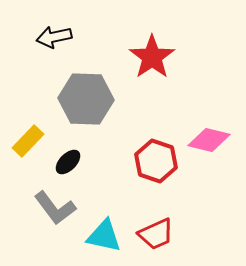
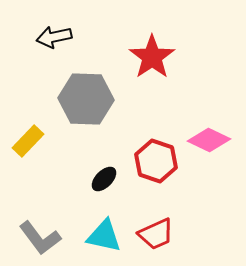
pink diamond: rotated 12 degrees clockwise
black ellipse: moved 36 px right, 17 px down
gray L-shape: moved 15 px left, 30 px down
